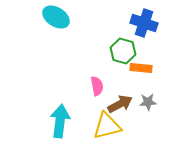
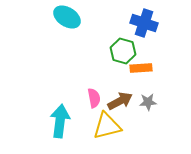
cyan ellipse: moved 11 px right
orange rectangle: rotated 10 degrees counterclockwise
pink semicircle: moved 3 px left, 12 px down
brown arrow: moved 3 px up
